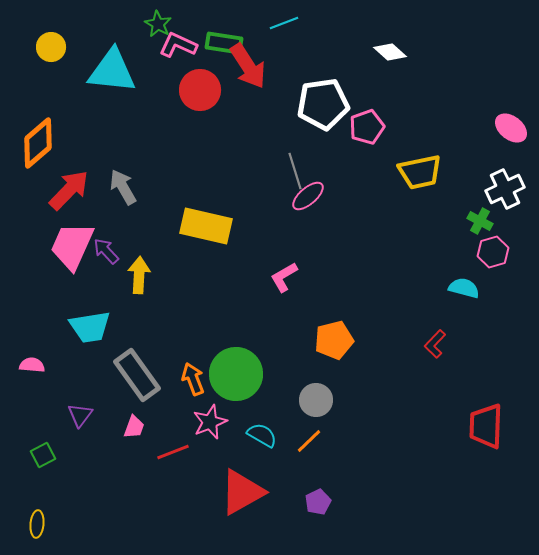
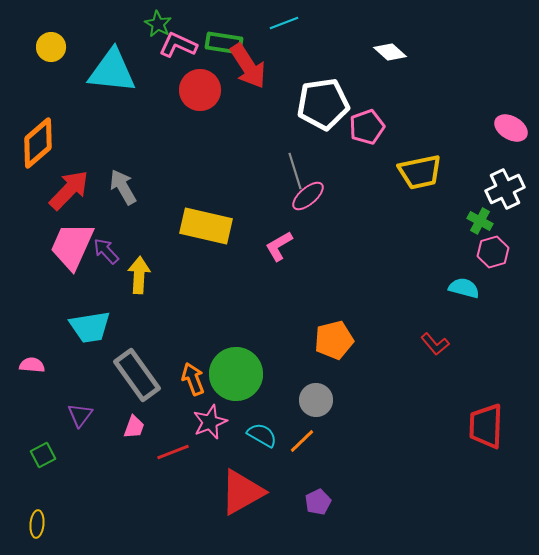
pink ellipse at (511, 128): rotated 8 degrees counterclockwise
pink L-shape at (284, 277): moved 5 px left, 31 px up
red L-shape at (435, 344): rotated 84 degrees counterclockwise
orange line at (309, 441): moved 7 px left
